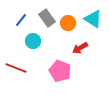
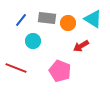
gray rectangle: rotated 48 degrees counterclockwise
red arrow: moved 1 px right, 2 px up
